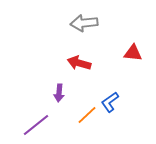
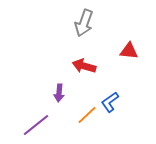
gray arrow: rotated 64 degrees counterclockwise
red triangle: moved 4 px left, 2 px up
red arrow: moved 5 px right, 3 px down
